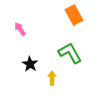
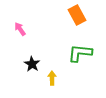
orange rectangle: moved 3 px right
green L-shape: moved 10 px right; rotated 55 degrees counterclockwise
black star: moved 2 px right
